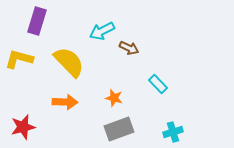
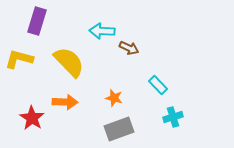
cyan arrow: rotated 30 degrees clockwise
cyan rectangle: moved 1 px down
red star: moved 9 px right, 9 px up; rotated 25 degrees counterclockwise
cyan cross: moved 15 px up
